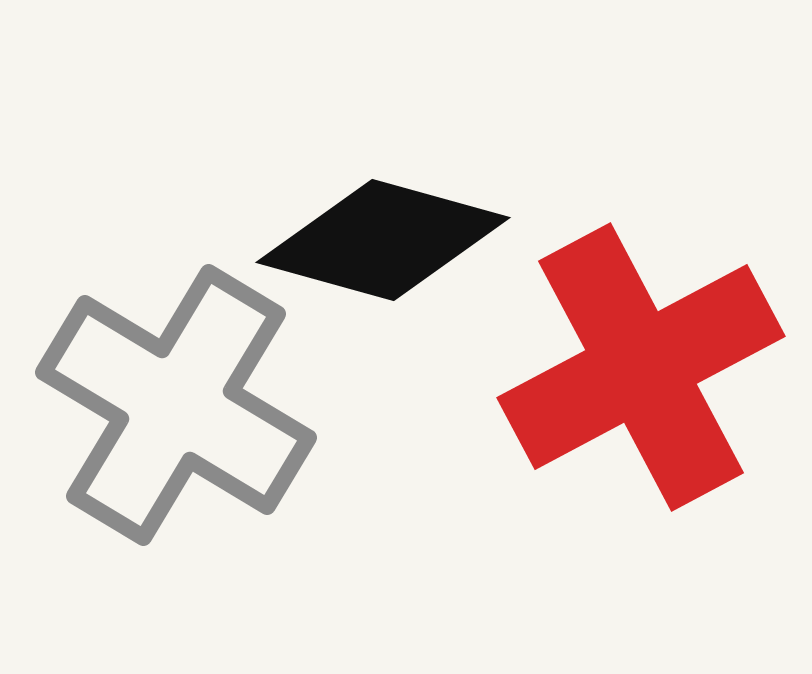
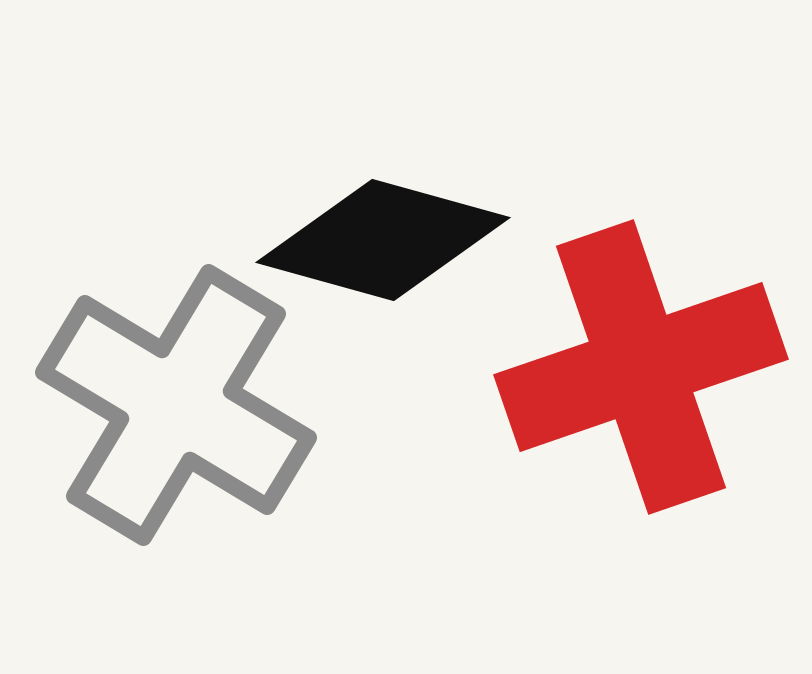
red cross: rotated 9 degrees clockwise
